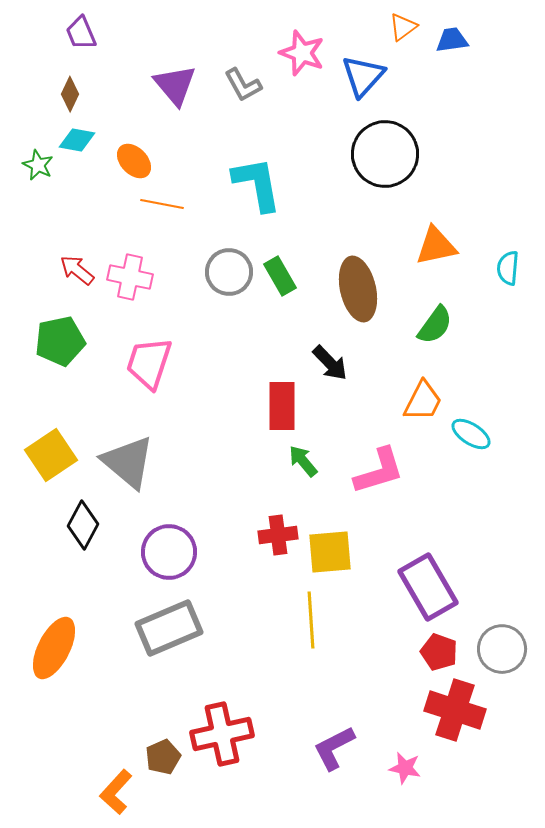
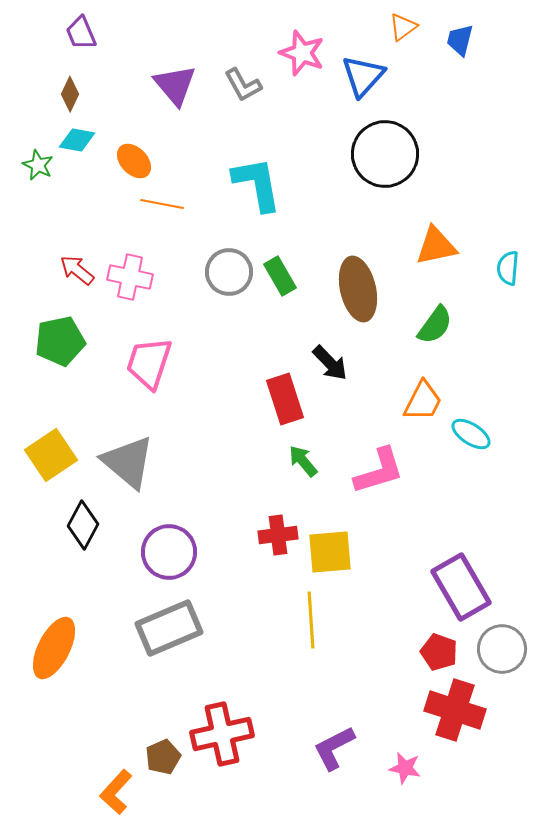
blue trapezoid at (452, 40): moved 8 px right; rotated 68 degrees counterclockwise
red rectangle at (282, 406): moved 3 px right, 7 px up; rotated 18 degrees counterclockwise
purple rectangle at (428, 587): moved 33 px right
